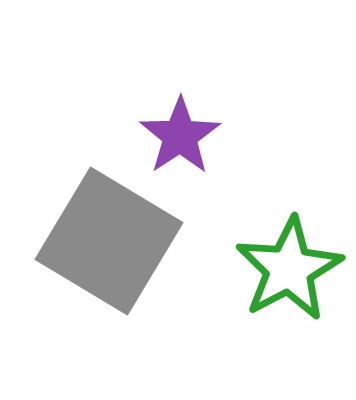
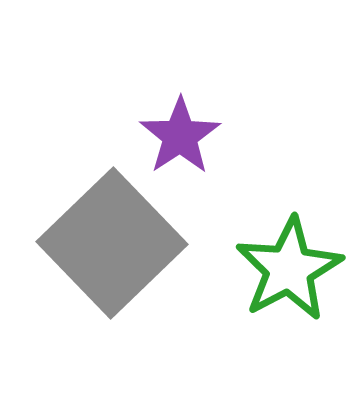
gray square: moved 3 px right, 2 px down; rotated 15 degrees clockwise
